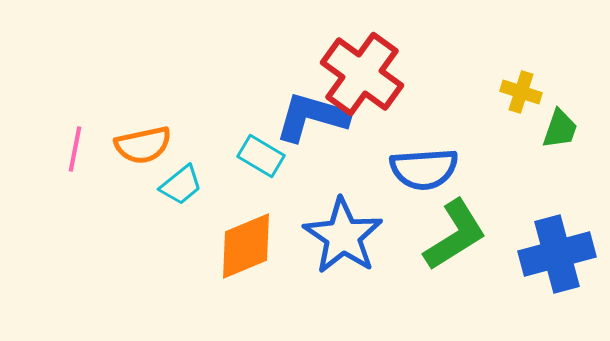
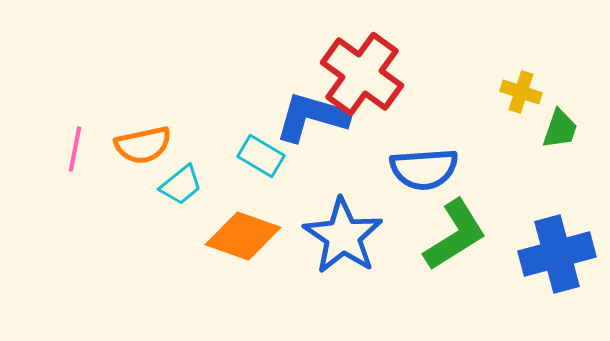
orange diamond: moved 3 px left, 10 px up; rotated 42 degrees clockwise
